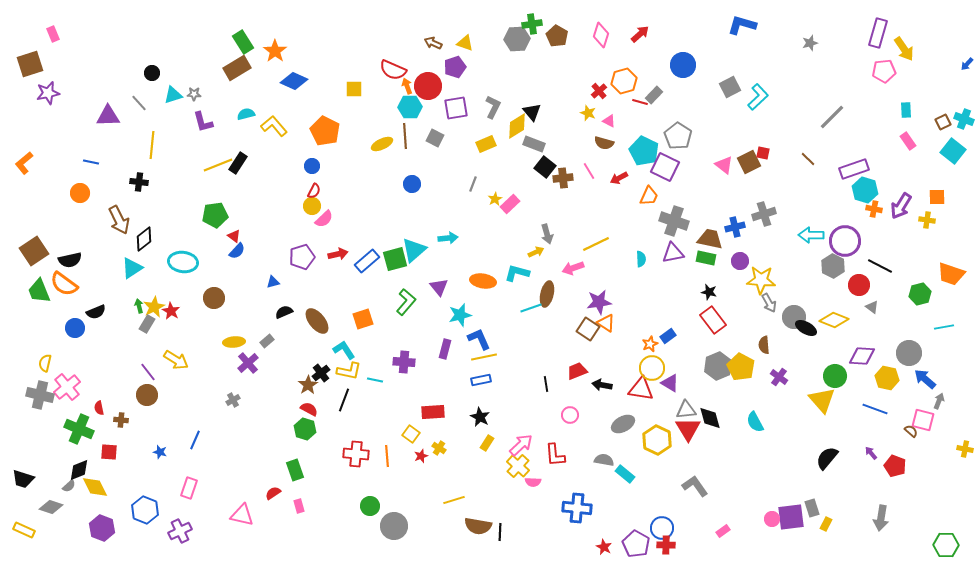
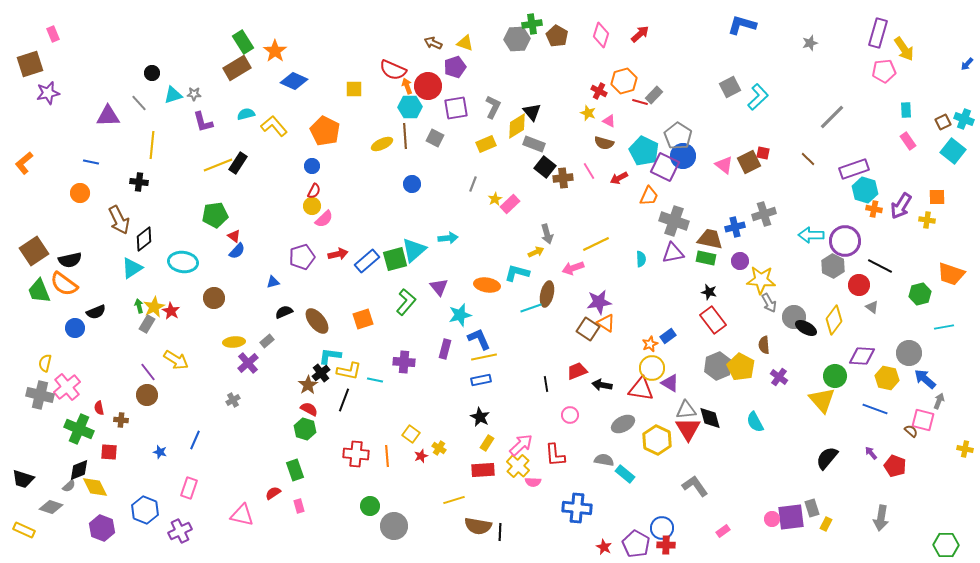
blue circle at (683, 65): moved 91 px down
red cross at (599, 91): rotated 21 degrees counterclockwise
orange ellipse at (483, 281): moved 4 px right, 4 px down
yellow diamond at (834, 320): rotated 76 degrees counterclockwise
cyan L-shape at (344, 350): moved 14 px left, 6 px down; rotated 50 degrees counterclockwise
red rectangle at (433, 412): moved 50 px right, 58 px down
